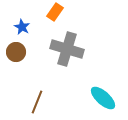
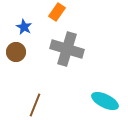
orange rectangle: moved 2 px right
blue star: moved 2 px right
cyan ellipse: moved 2 px right, 3 px down; rotated 16 degrees counterclockwise
brown line: moved 2 px left, 3 px down
